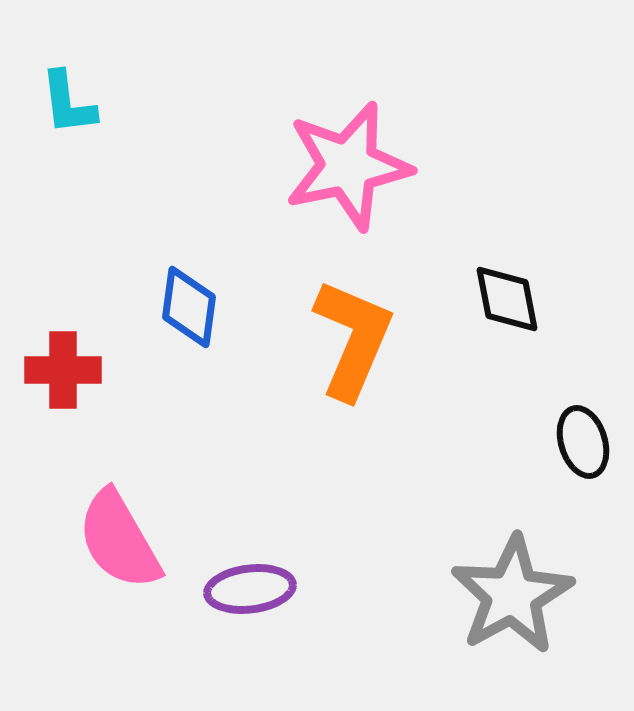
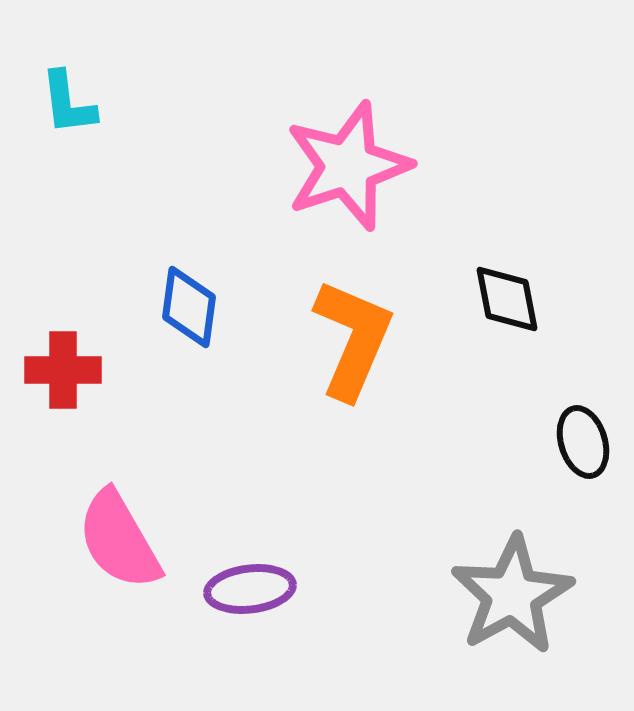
pink star: rotated 6 degrees counterclockwise
